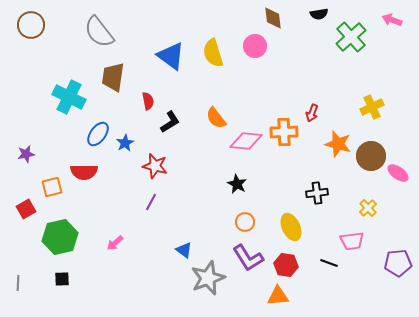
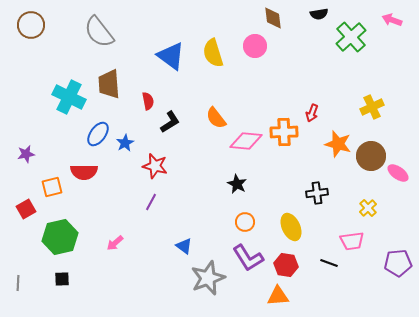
brown trapezoid at (113, 77): moved 4 px left, 7 px down; rotated 12 degrees counterclockwise
blue triangle at (184, 250): moved 4 px up
